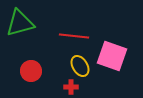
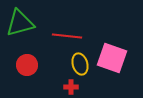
red line: moved 7 px left
pink square: moved 2 px down
yellow ellipse: moved 2 px up; rotated 15 degrees clockwise
red circle: moved 4 px left, 6 px up
